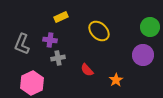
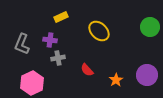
purple circle: moved 4 px right, 20 px down
